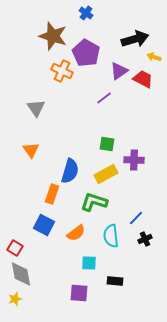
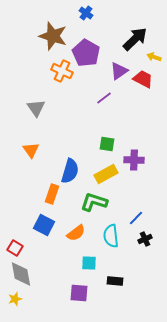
black arrow: rotated 28 degrees counterclockwise
